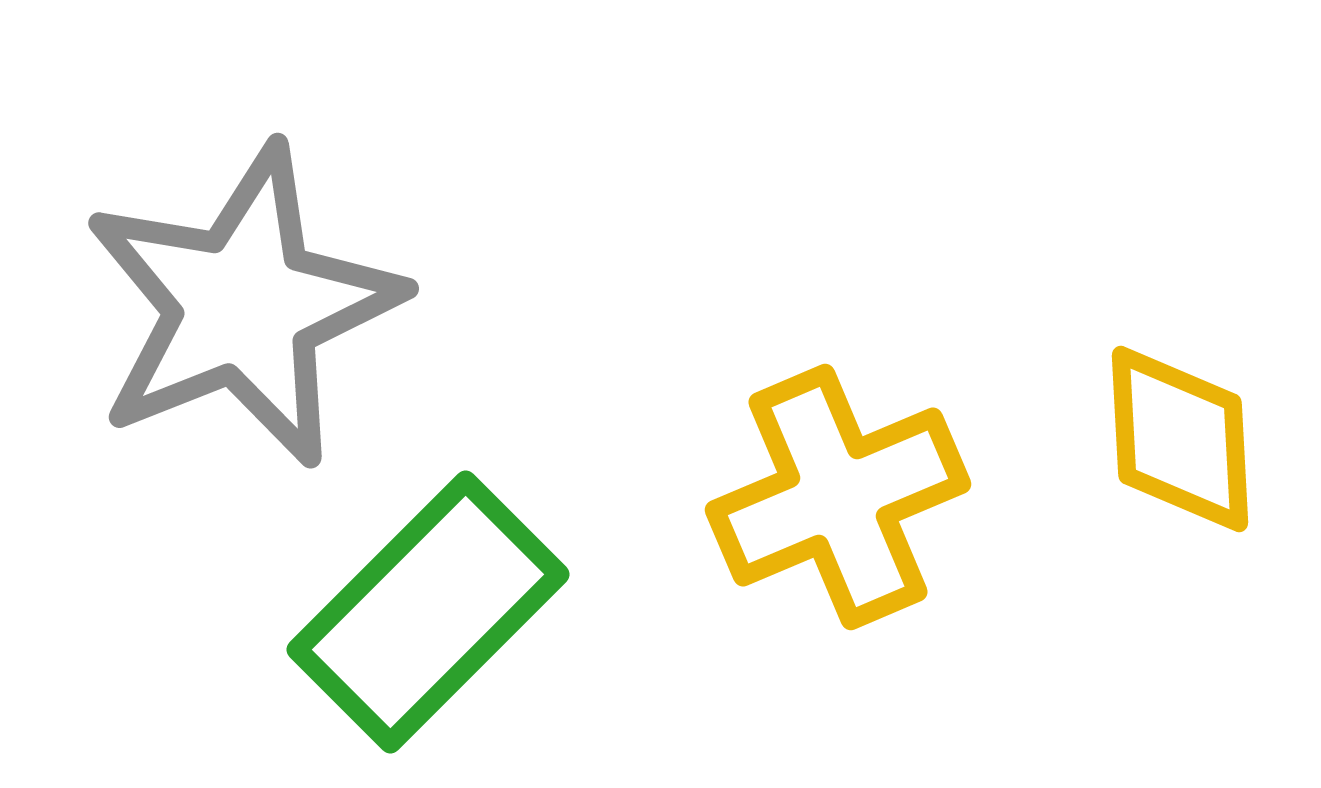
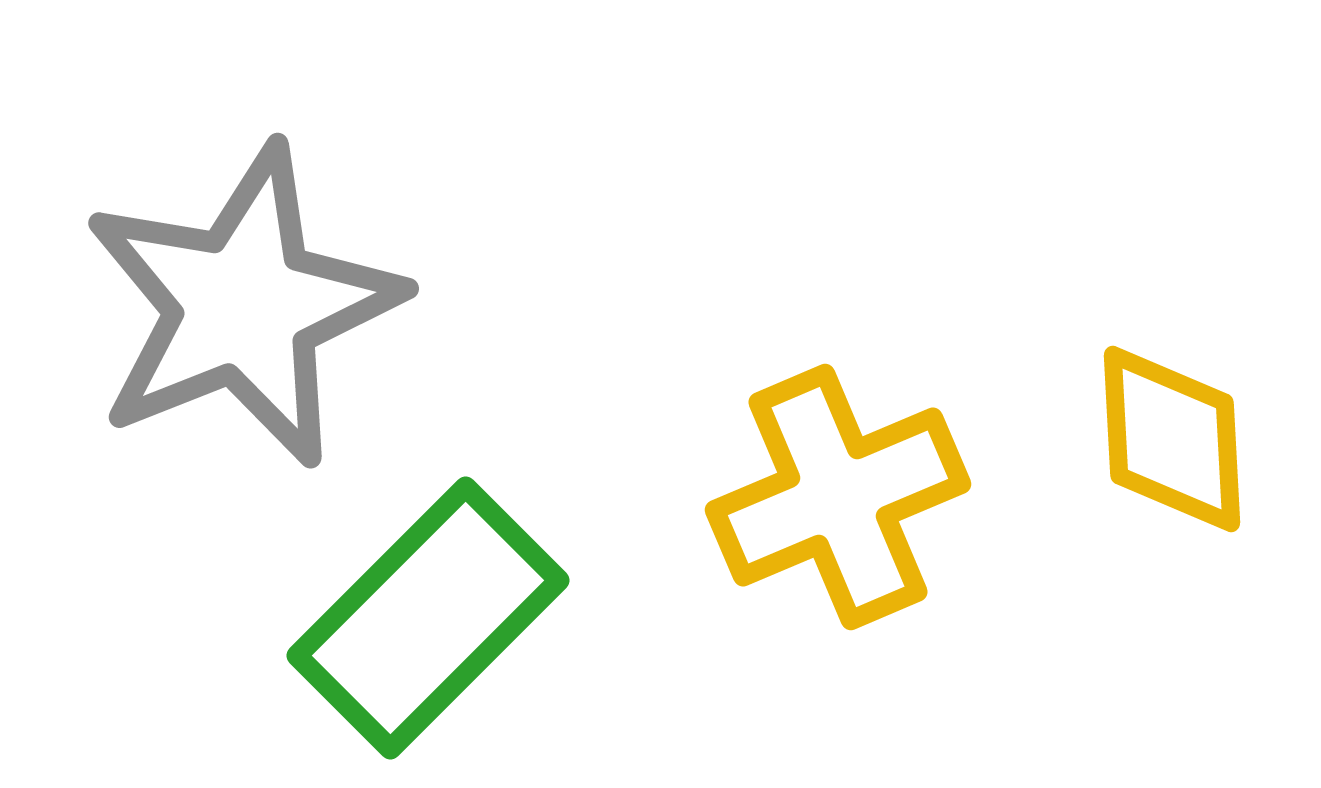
yellow diamond: moved 8 px left
green rectangle: moved 6 px down
